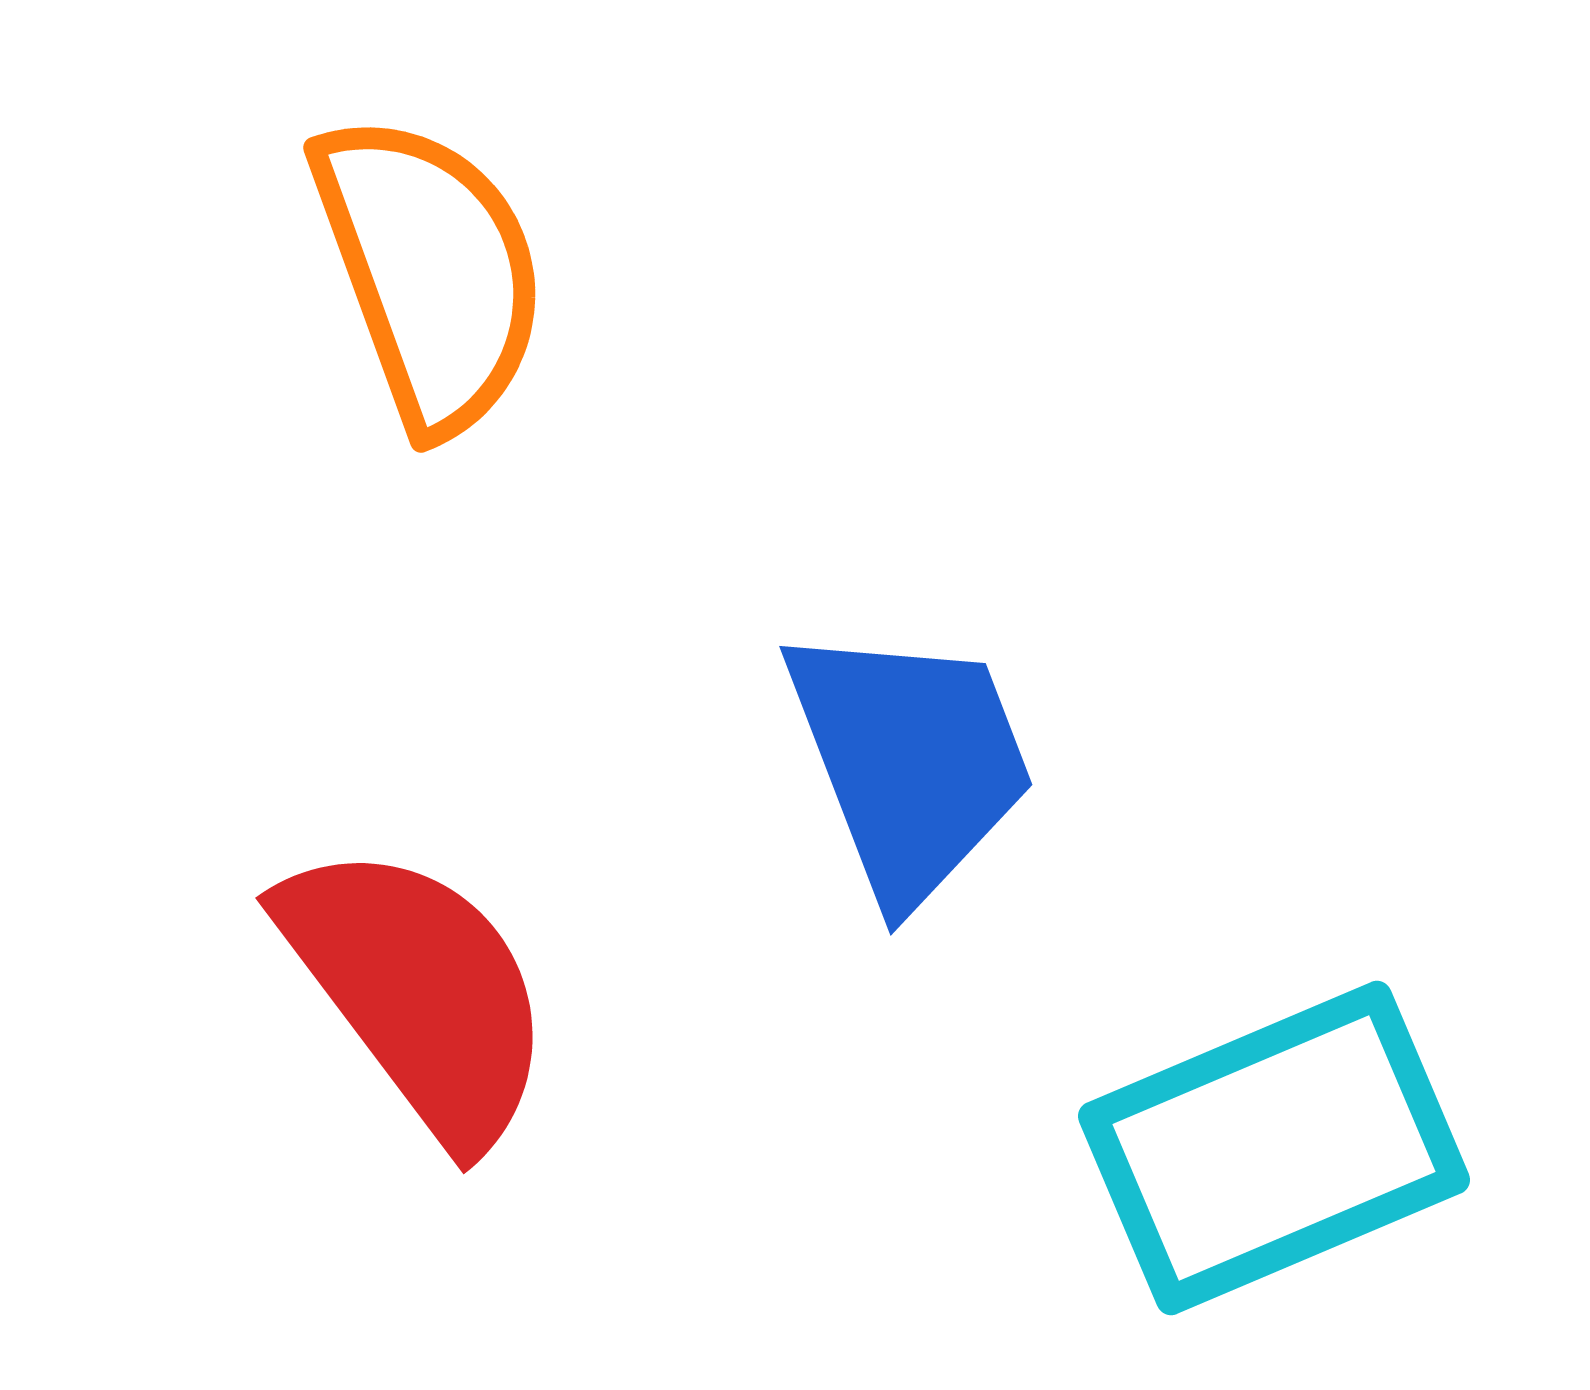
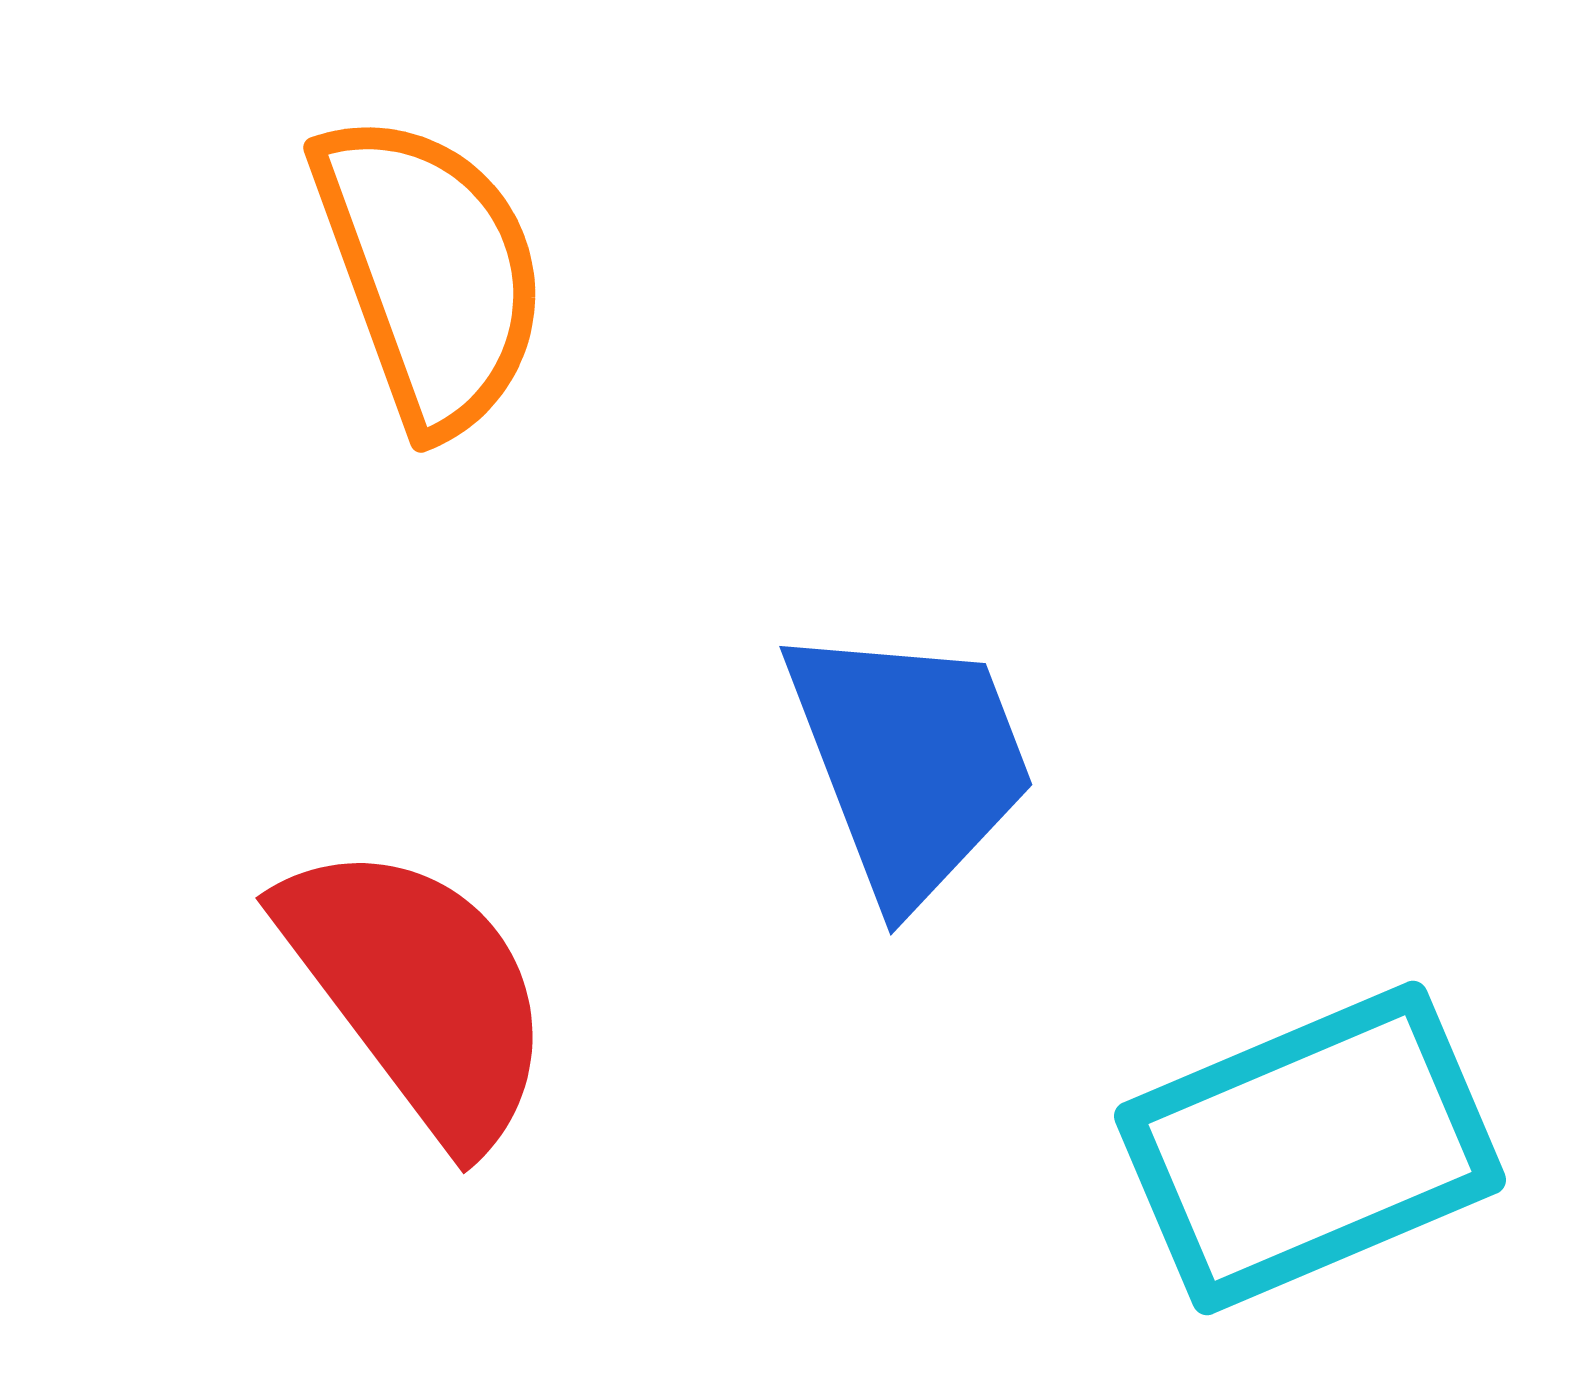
cyan rectangle: moved 36 px right
